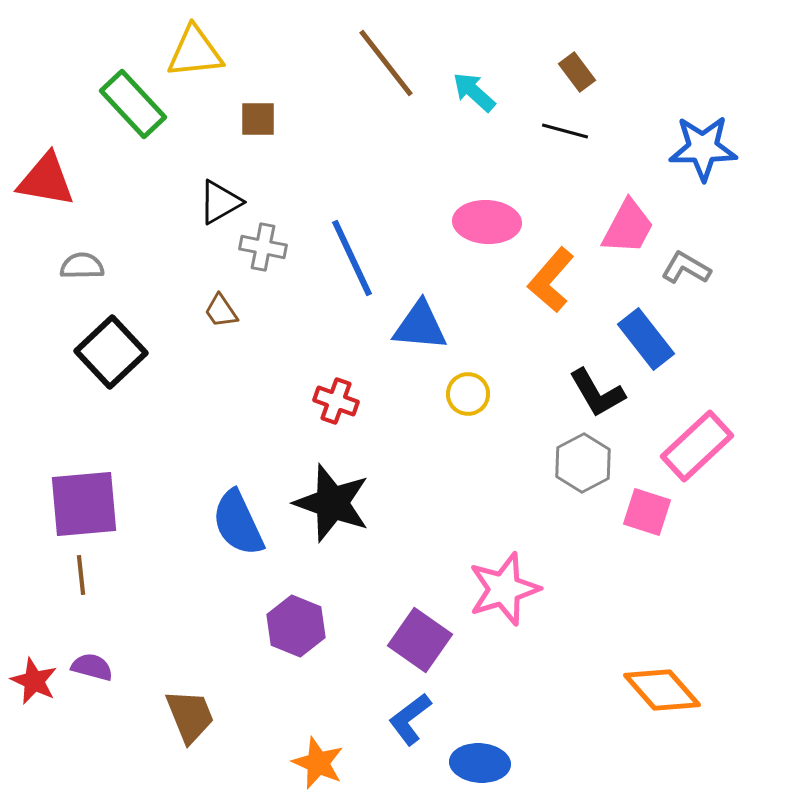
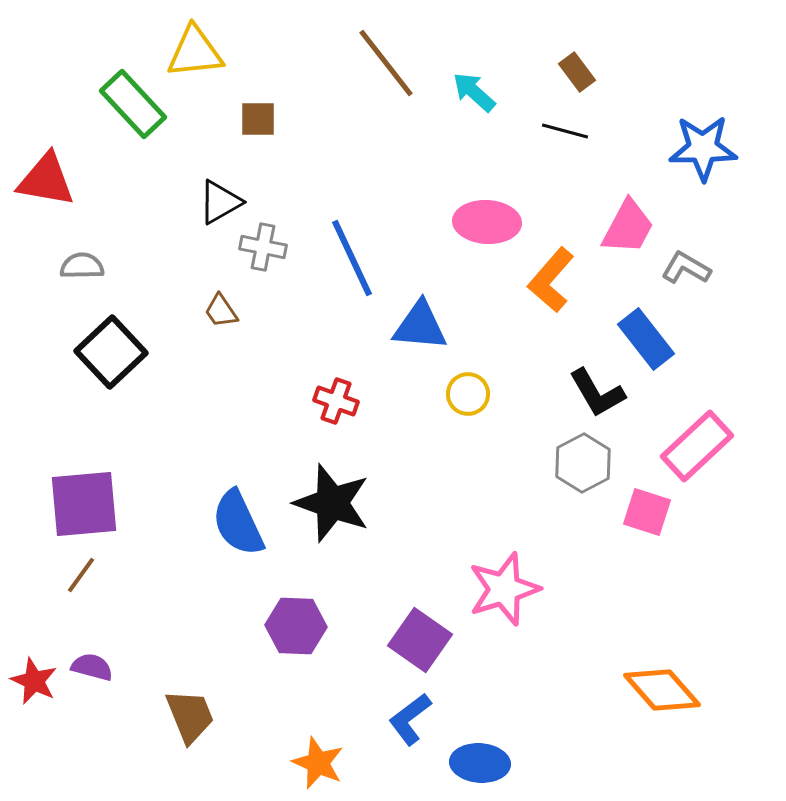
brown line at (81, 575): rotated 42 degrees clockwise
purple hexagon at (296, 626): rotated 20 degrees counterclockwise
